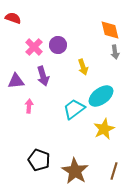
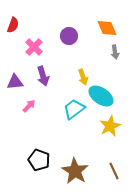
red semicircle: moved 7 px down; rotated 91 degrees clockwise
orange diamond: moved 3 px left, 2 px up; rotated 10 degrees counterclockwise
purple circle: moved 11 px right, 9 px up
yellow arrow: moved 10 px down
purple triangle: moved 1 px left, 1 px down
cyan ellipse: rotated 70 degrees clockwise
pink arrow: rotated 40 degrees clockwise
yellow star: moved 6 px right, 3 px up
brown line: rotated 42 degrees counterclockwise
